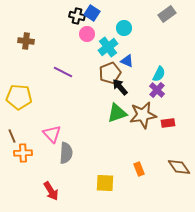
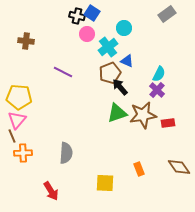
pink triangle: moved 35 px left, 14 px up; rotated 24 degrees clockwise
